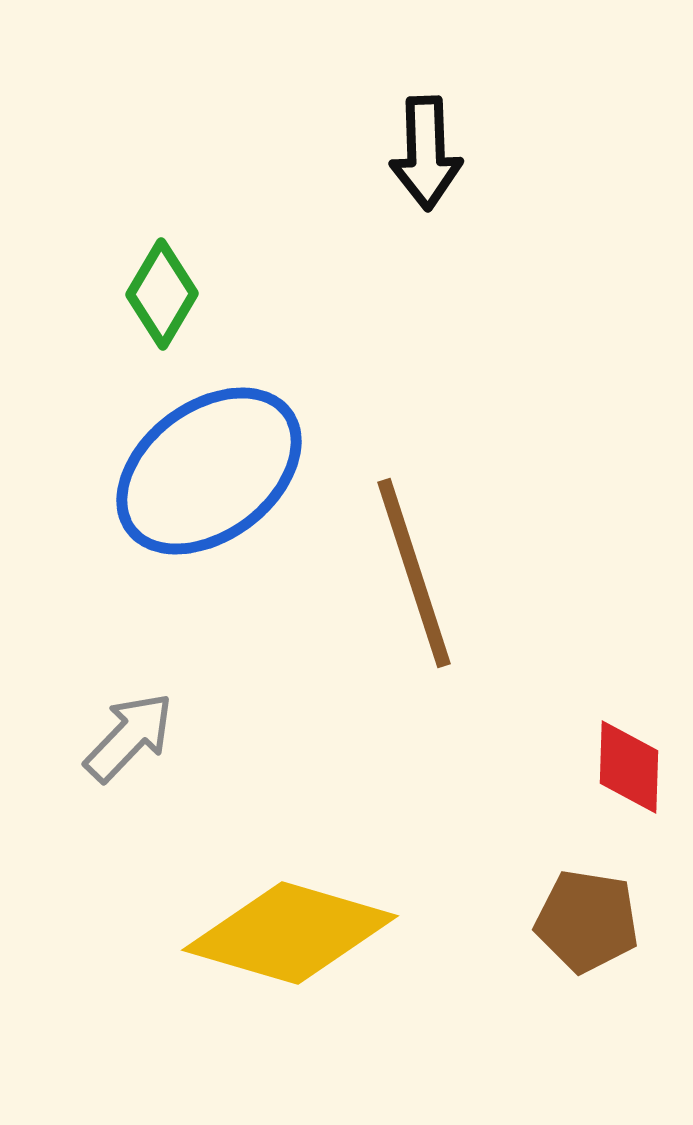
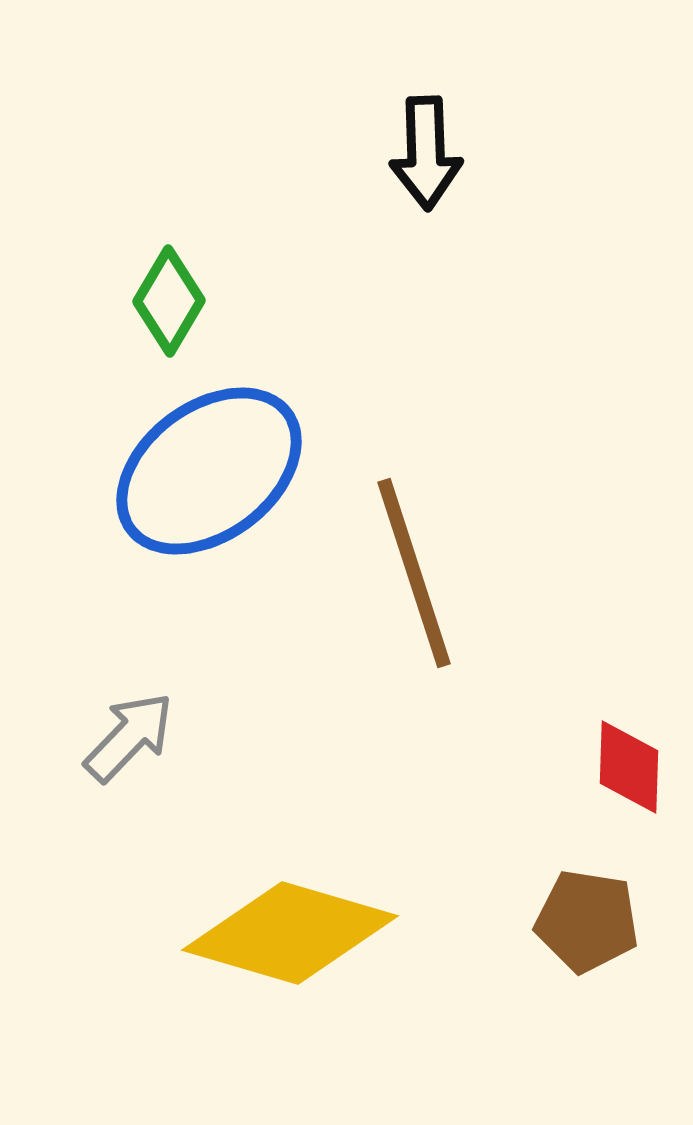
green diamond: moved 7 px right, 7 px down
